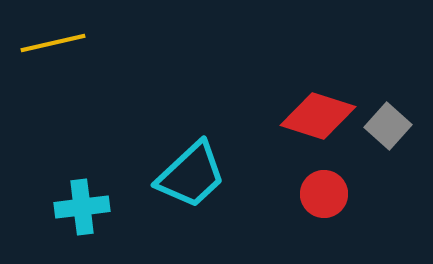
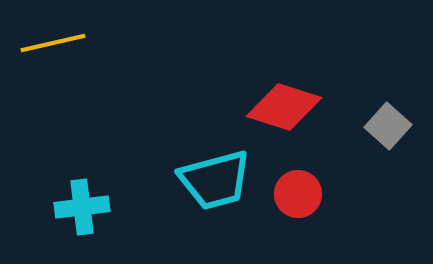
red diamond: moved 34 px left, 9 px up
cyan trapezoid: moved 24 px right, 5 px down; rotated 28 degrees clockwise
red circle: moved 26 px left
